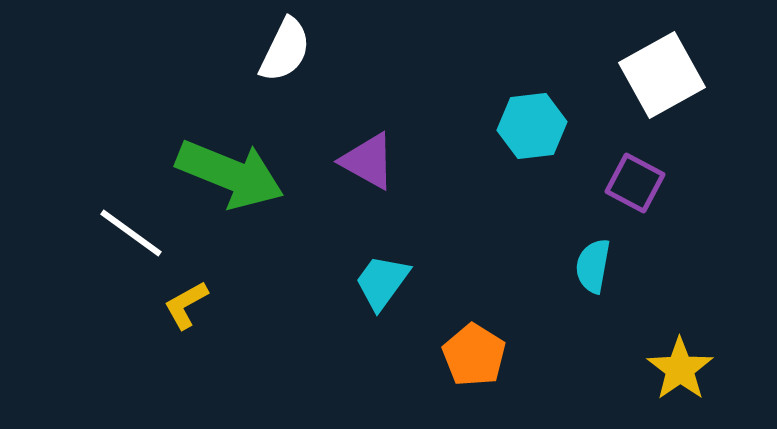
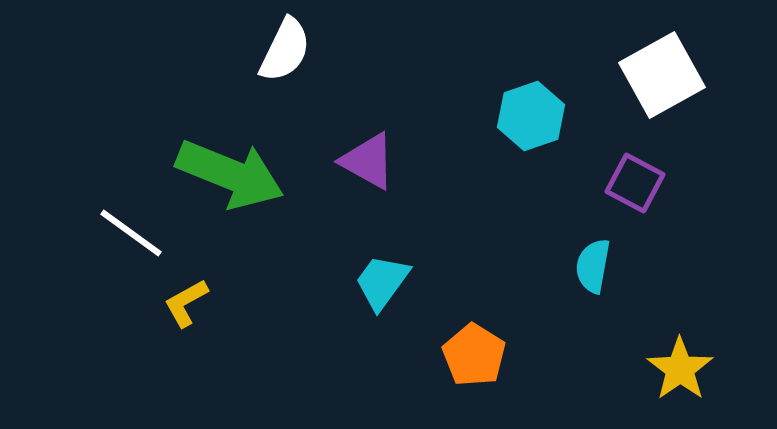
cyan hexagon: moved 1 px left, 10 px up; rotated 12 degrees counterclockwise
yellow L-shape: moved 2 px up
